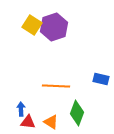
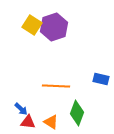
blue arrow: rotated 136 degrees clockwise
